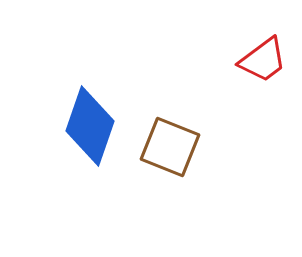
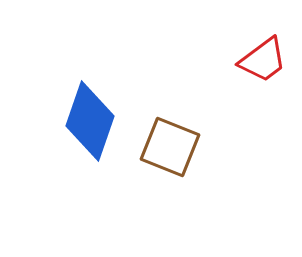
blue diamond: moved 5 px up
